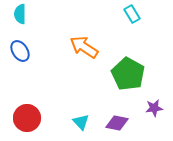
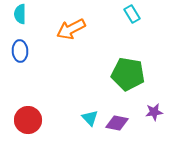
orange arrow: moved 13 px left, 18 px up; rotated 60 degrees counterclockwise
blue ellipse: rotated 30 degrees clockwise
green pentagon: rotated 20 degrees counterclockwise
purple star: moved 4 px down
red circle: moved 1 px right, 2 px down
cyan triangle: moved 9 px right, 4 px up
